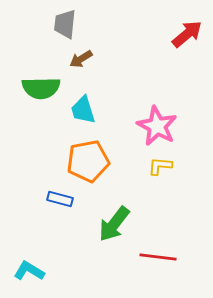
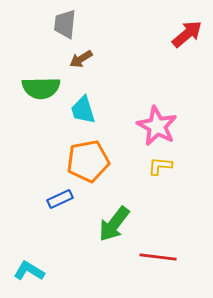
blue rectangle: rotated 40 degrees counterclockwise
